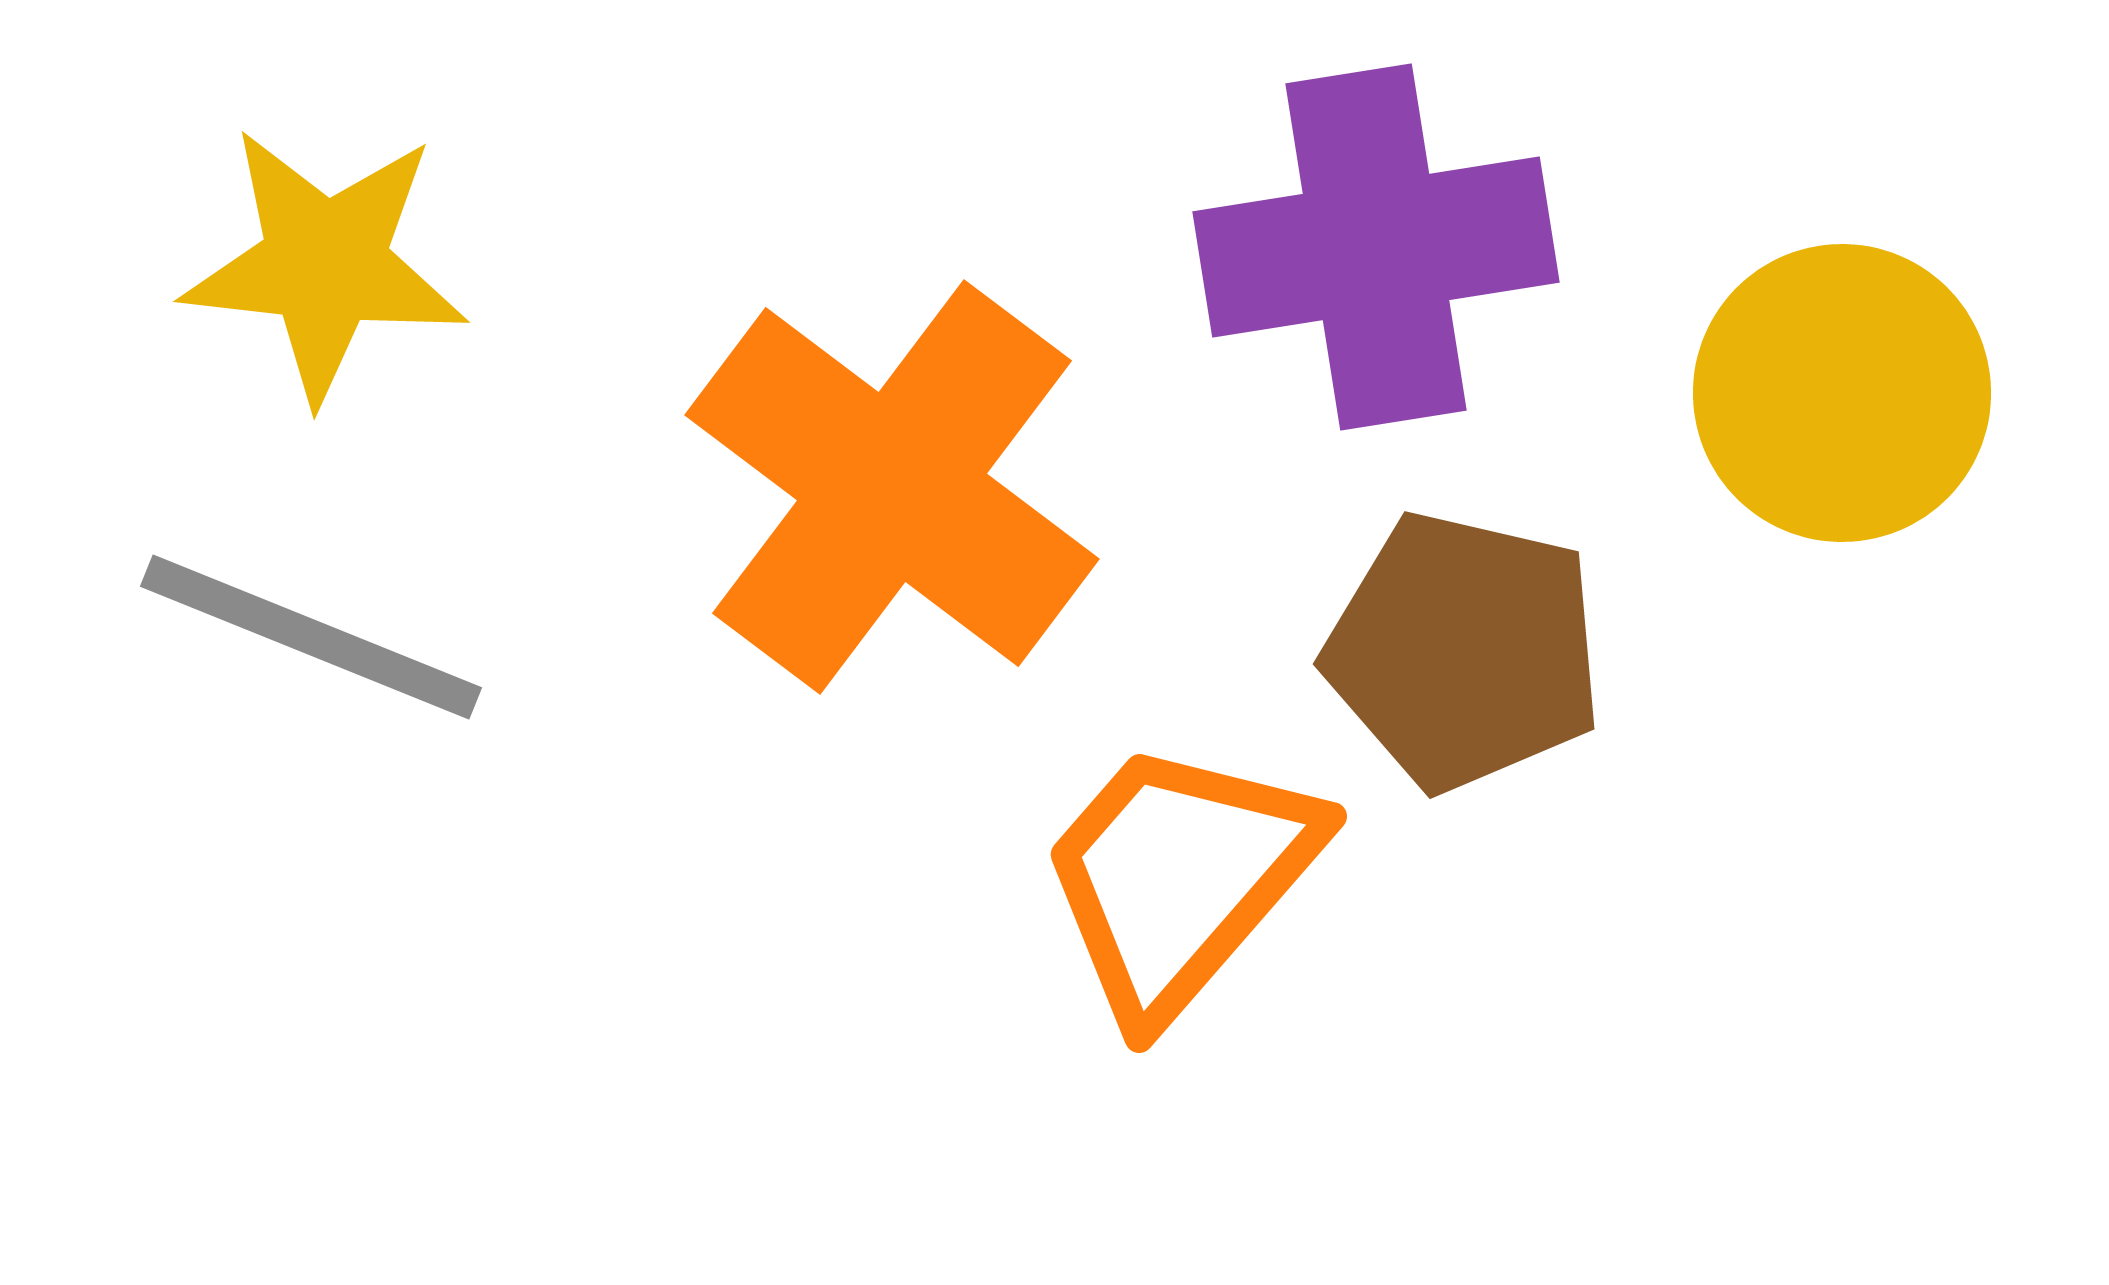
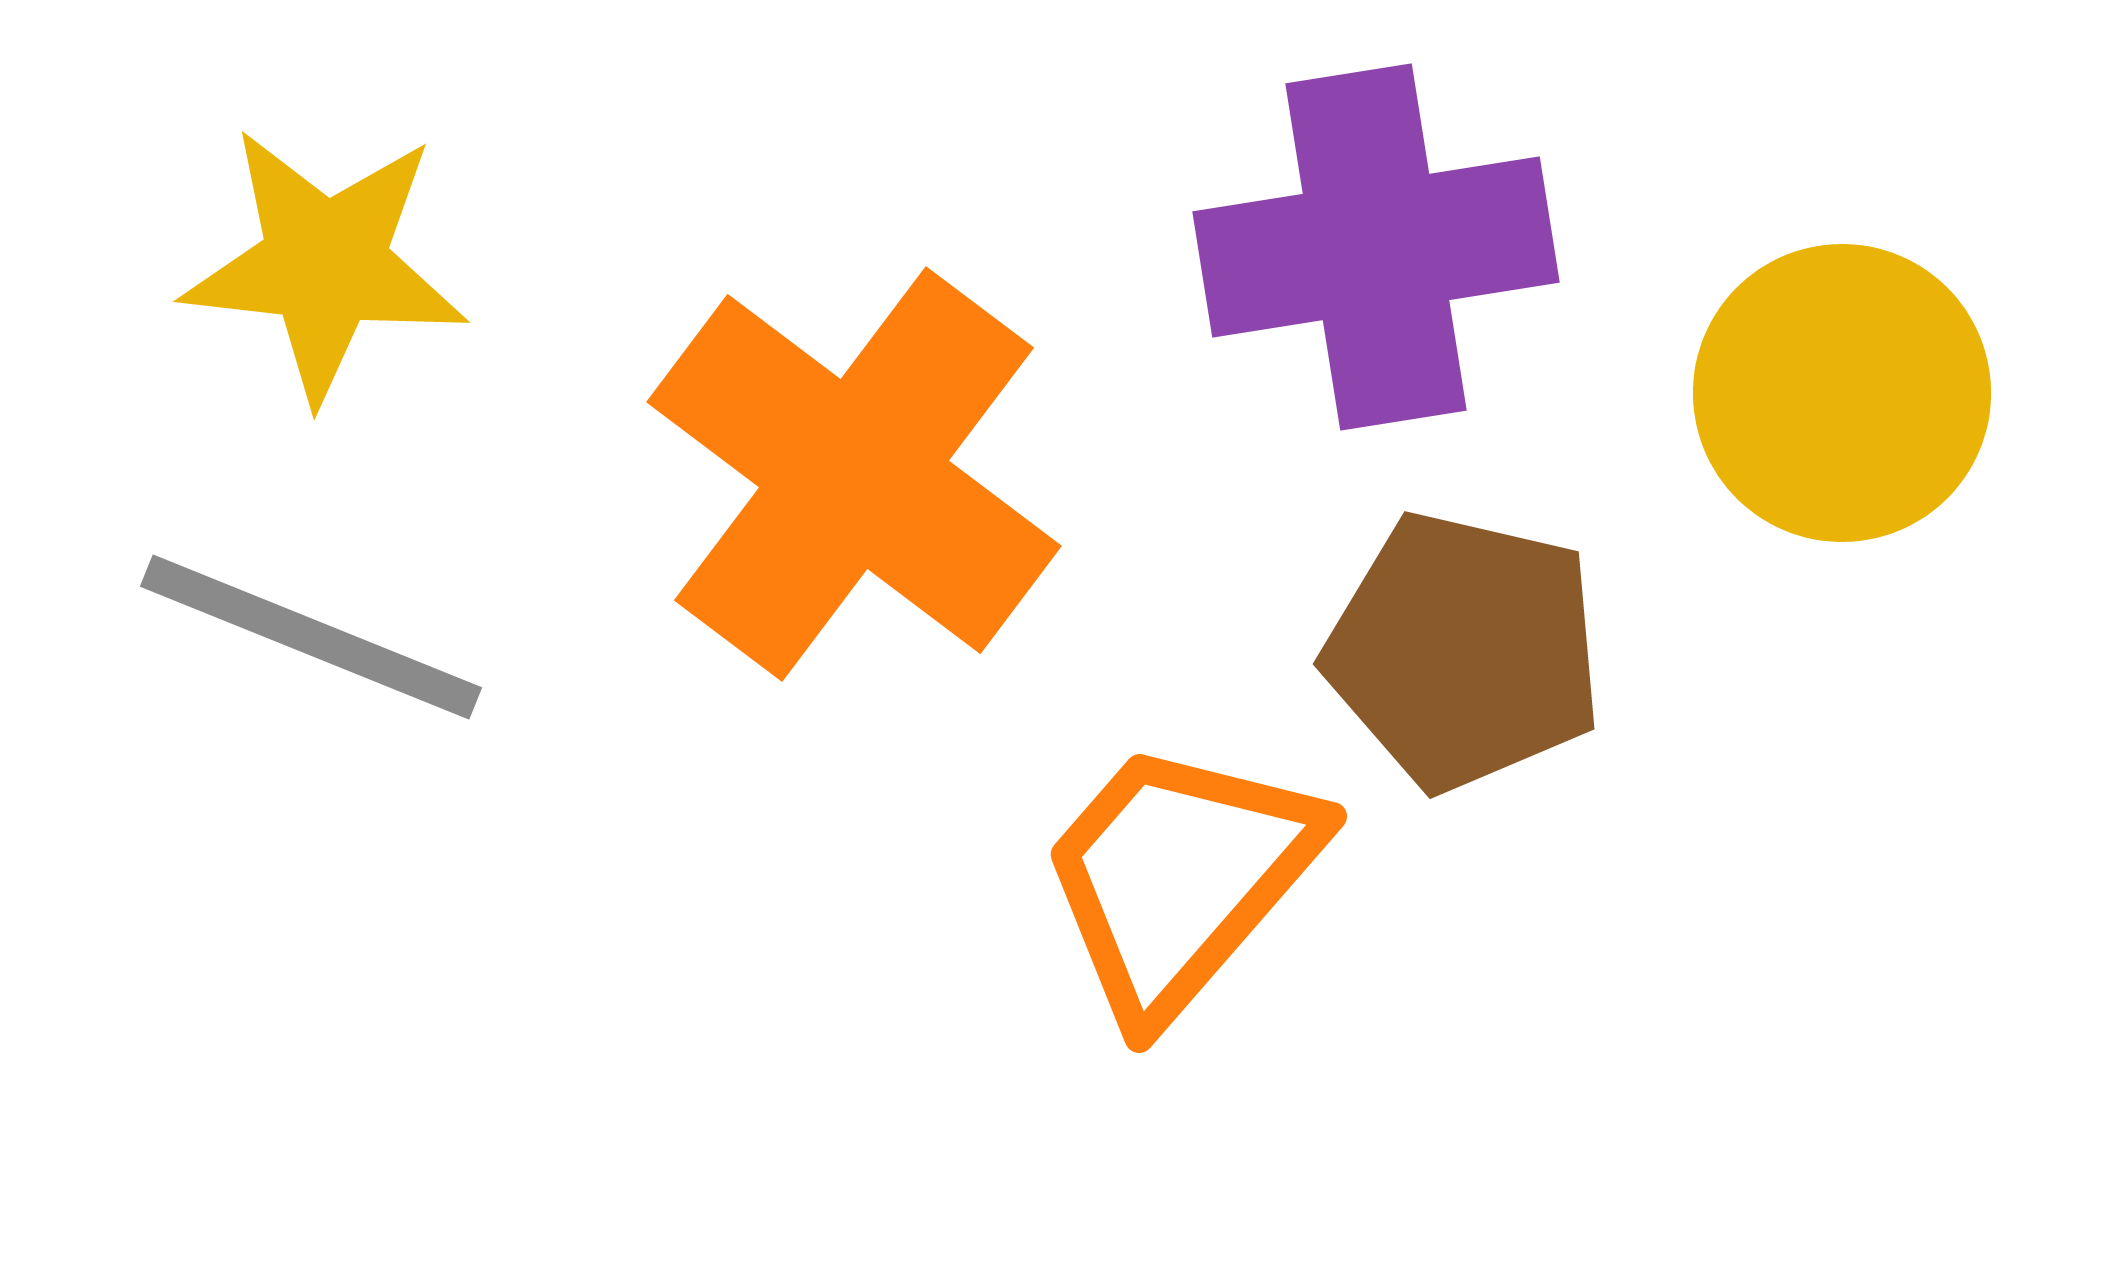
orange cross: moved 38 px left, 13 px up
